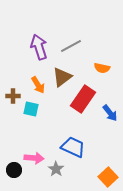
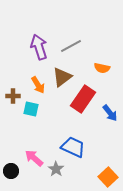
pink arrow: rotated 144 degrees counterclockwise
black circle: moved 3 px left, 1 px down
